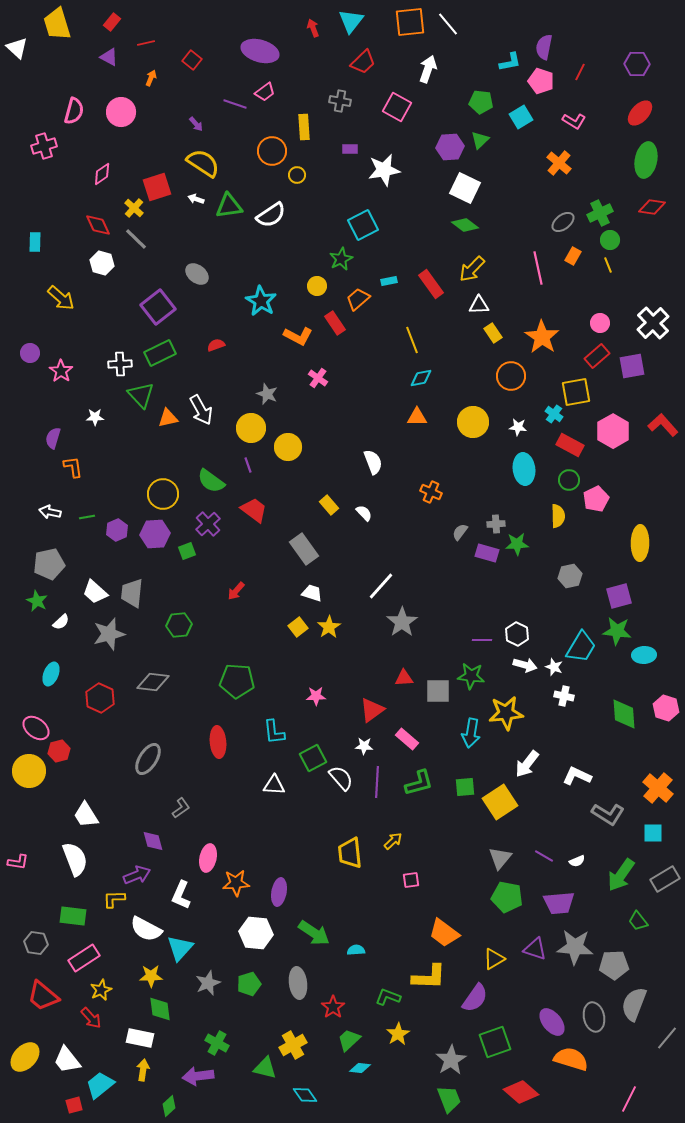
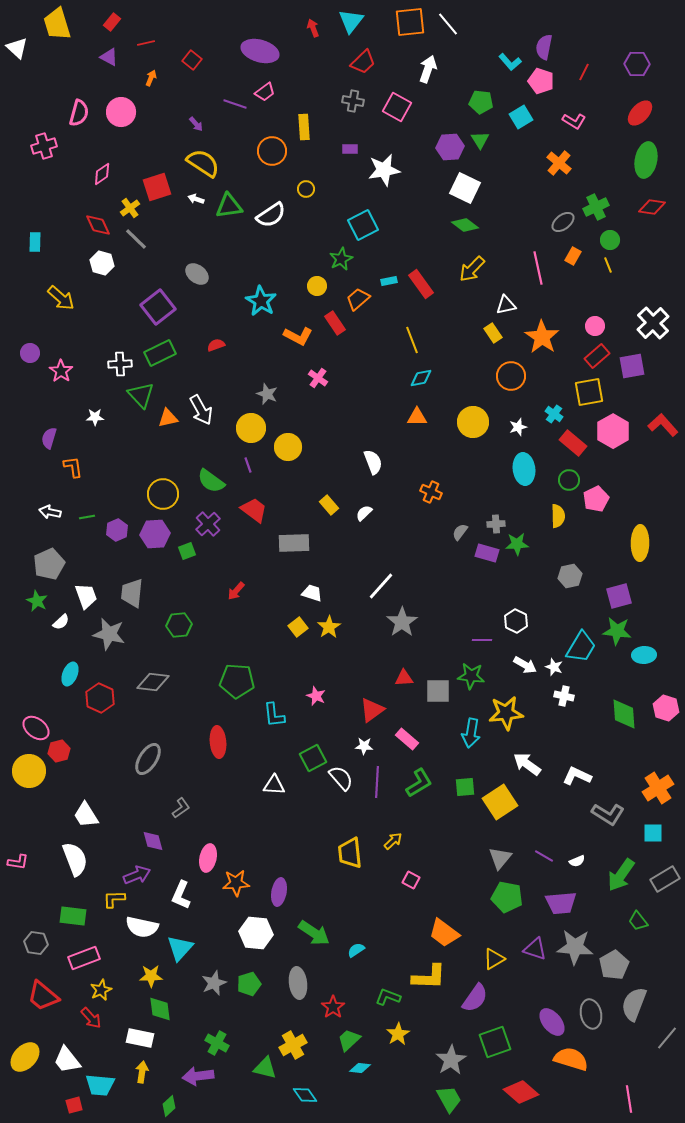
cyan L-shape at (510, 62): rotated 60 degrees clockwise
red line at (580, 72): moved 4 px right
gray cross at (340, 101): moved 13 px right
pink semicircle at (74, 111): moved 5 px right, 2 px down
green triangle at (480, 140): rotated 18 degrees counterclockwise
yellow circle at (297, 175): moved 9 px right, 14 px down
yellow cross at (134, 208): moved 4 px left; rotated 12 degrees clockwise
green cross at (600, 213): moved 4 px left, 6 px up
red rectangle at (431, 284): moved 10 px left
white triangle at (479, 305): moved 27 px right; rotated 10 degrees counterclockwise
pink circle at (600, 323): moved 5 px left, 3 px down
yellow square at (576, 392): moved 13 px right
white star at (518, 427): rotated 24 degrees counterclockwise
purple semicircle at (53, 438): moved 4 px left
red rectangle at (570, 445): moved 3 px right, 2 px up; rotated 12 degrees clockwise
white semicircle at (364, 513): rotated 90 degrees counterclockwise
gray rectangle at (304, 549): moved 10 px left, 6 px up; rotated 56 degrees counterclockwise
gray pentagon at (49, 564): rotated 12 degrees counterclockwise
white trapezoid at (95, 592): moved 9 px left, 4 px down; rotated 152 degrees counterclockwise
gray star at (109, 634): rotated 28 degrees clockwise
white hexagon at (517, 634): moved 1 px left, 13 px up
white arrow at (525, 665): rotated 15 degrees clockwise
cyan ellipse at (51, 674): moved 19 px right
pink star at (316, 696): rotated 24 degrees clockwise
cyan L-shape at (274, 732): moved 17 px up
white arrow at (527, 764): rotated 88 degrees clockwise
green L-shape at (419, 783): rotated 16 degrees counterclockwise
orange cross at (658, 788): rotated 16 degrees clockwise
pink square at (411, 880): rotated 36 degrees clockwise
purple trapezoid at (559, 903): moved 2 px right
white semicircle at (146, 929): moved 4 px left, 2 px up; rotated 16 degrees counterclockwise
cyan semicircle at (356, 950): rotated 30 degrees counterclockwise
pink rectangle at (84, 958): rotated 12 degrees clockwise
gray pentagon at (614, 965): rotated 28 degrees counterclockwise
gray star at (208, 983): moved 6 px right
gray ellipse at (594, 1017): moved 3 px left, 3 px up
yellow arrow at (143, 1070): moved 1 px left, 2 px down
cyan trapezoid at (100, 1085): rotated 136 degrees counterclockwise
green trapezoid at (449, 1099): rotated 8 degrees counterclockwise
pink line at (629, 1099): rotated 36 degrees counterclockwise
